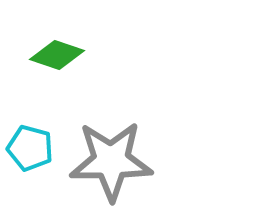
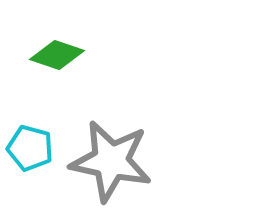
gray star: rotated 12 degrees clockwise
